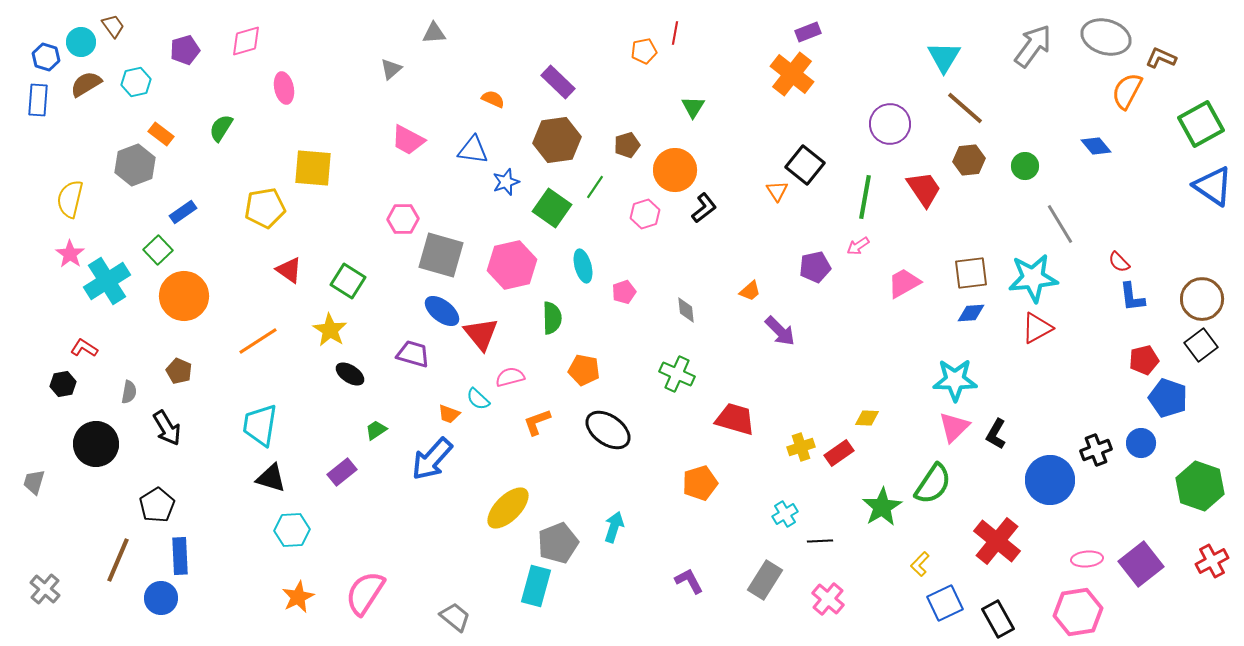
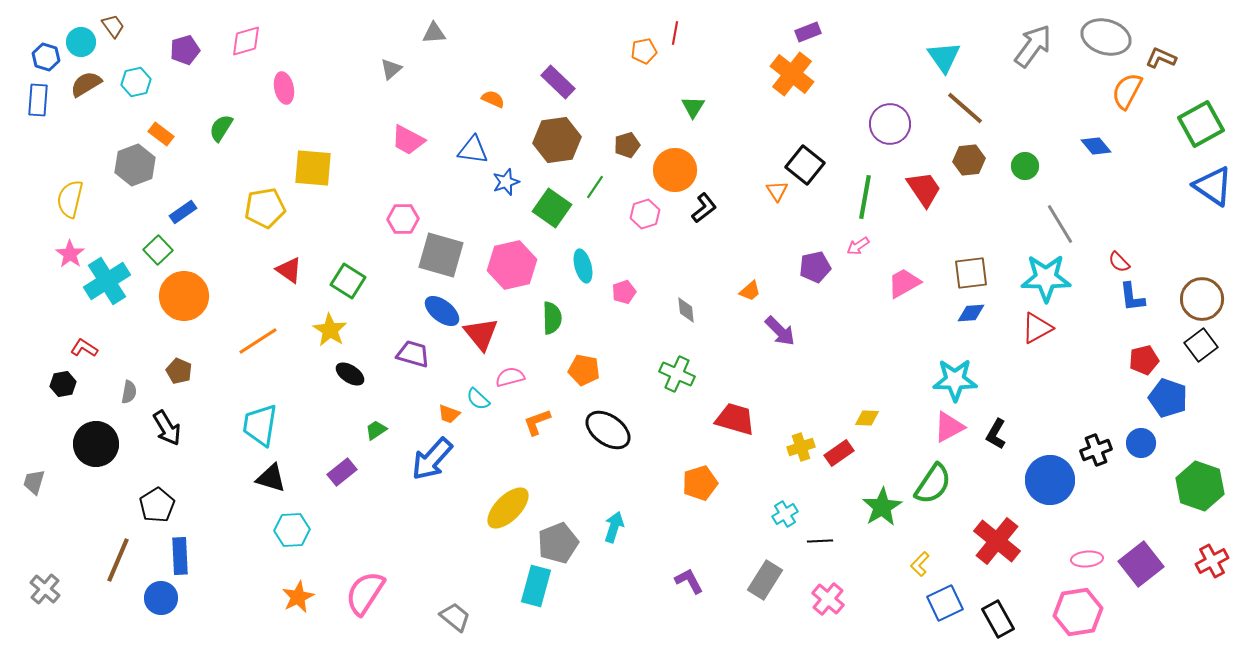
cyan triangle at (944, 57): rotated 6 degrees counterclockwise
cyan star at (1033, 278): moved 13 px right; rotated 6 degrees clockwise
pink triangle at (954, 427): moved 5 px left; rotated 16 degrees clockwise
